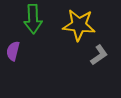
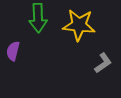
green arrow: moved 5 px right, 1 px up
gray L-shape: moved 4 px right, 8 px down
